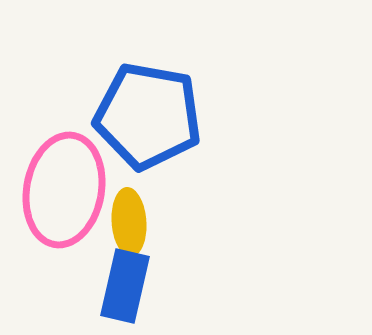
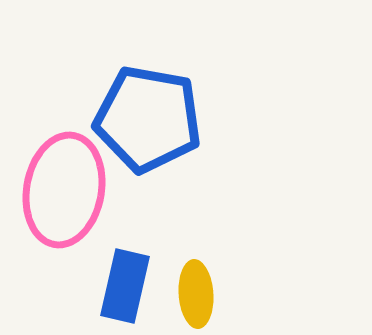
blue pentagon: moved 3 px down
yellow ellipse: moved 67 px right, 72 px down
